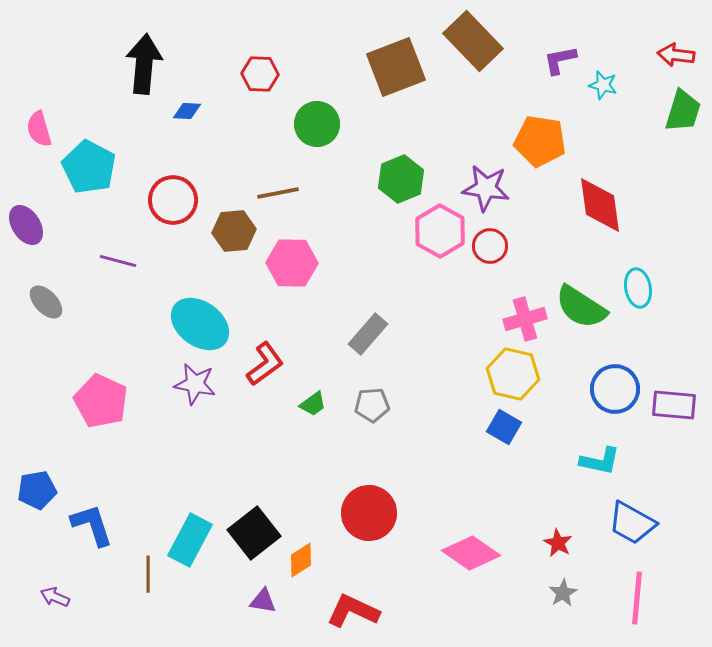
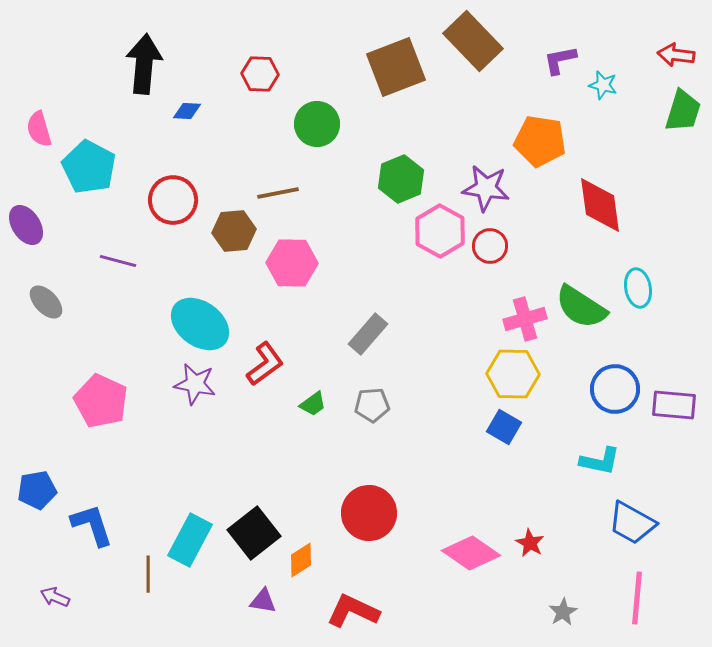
yellow hexagon at (513, 374): rotated 12 degrees counterclockwise
red star at (558, 543): moved 28 px left
gray star at (563, 593): moved 19 px down
